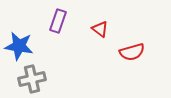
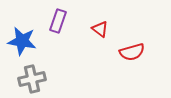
blue star: moved 3 px right, 5 px up
